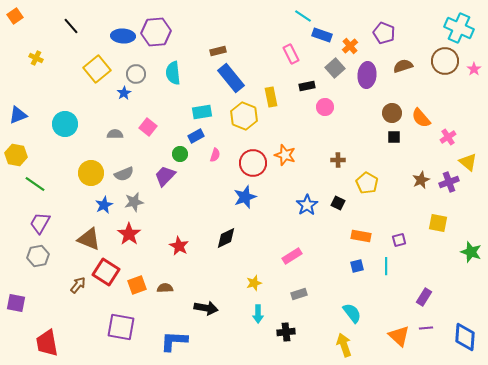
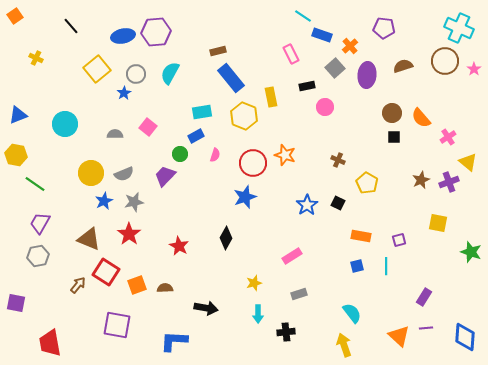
purple pentagon at (384, 33): moved 5 px up; rotated 15 degrees counterclockwise
blue ellipse at (123, 36): rotated 15 degrees counterclockwise
cyan semicircle at (173, 73): moved 3 px left; rotated 35 degrees clockwise
brown cross at (338, 160): rotated 24 degrees clockwise
blue star at (104, 205): moved 4 px up
black diamond at (226, 238): rotated 35 degrees counterclockwise
purple square at (121, 327): moved 4 px left, 2 px up
red trapezoid at (47, 343): moved 3 px right
